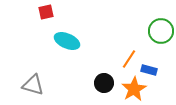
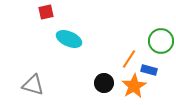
green circle: moved 10 px down
cyan ellipse: moved 2 px right, 2 px up
orange star: moved 3 px up
